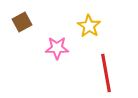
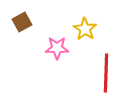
yellow star: moved 4 px left, 3 px down
red line: rotated 12 degrees clockwise
